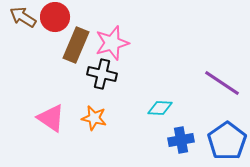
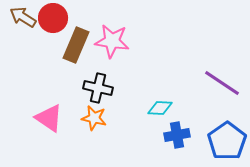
red circle: moved 2 px left, 1 px down
pink star: moved 2 px up; rotated 24 degrees clockwise
black cross: moved 4 px left, 14 px down
pink triangle: moved 2 px left
blue cross: moved 4 px left, 5 px up
